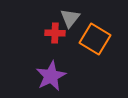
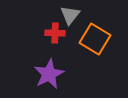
gray triangle: moved 3 px up
purple star: moved 2 px left, 2 px up
